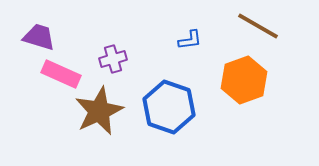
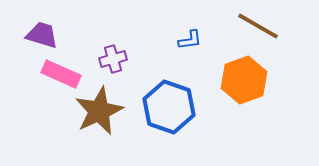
purple trapezoid: moved 3 px right, 2 px up
